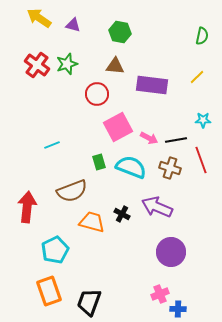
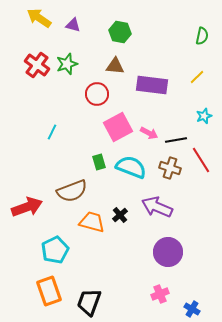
cyan star: moved 1 px right, 4 px up; rotated 21 degrees counterclockwise
pink arrow: moved 5 px up
cyan line: moved 13 px up; rotated 42 degrees counterclockwise
red line: rotated 12 degrees counterclockwise
red arrow: rotated 64 degrees clockwise
black cross: moved 2 px left, 1 px down; rotated 21 degrees clockwise
purple circle: moved 3 px left
blue cross: moved 14 px right; rotated 28 degrees clockwise
